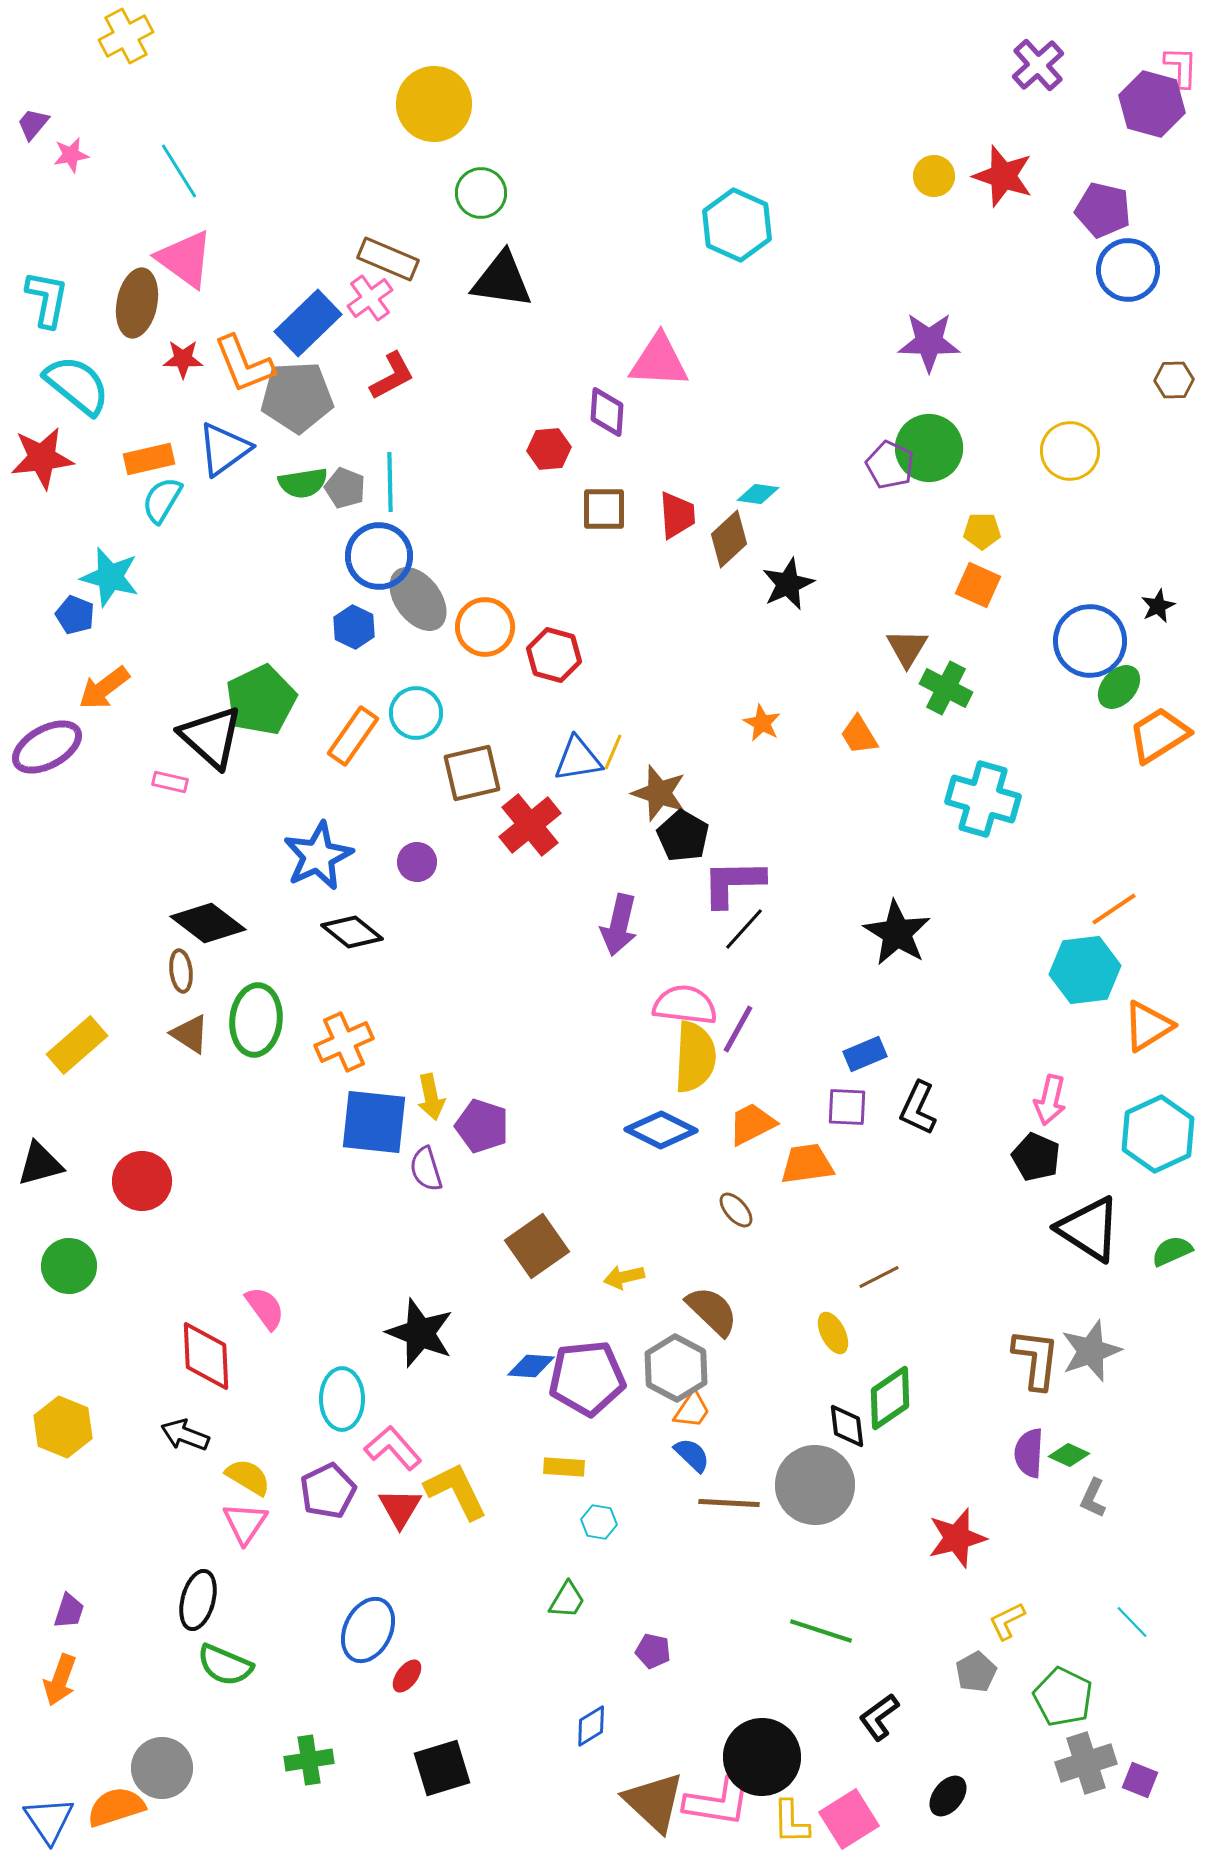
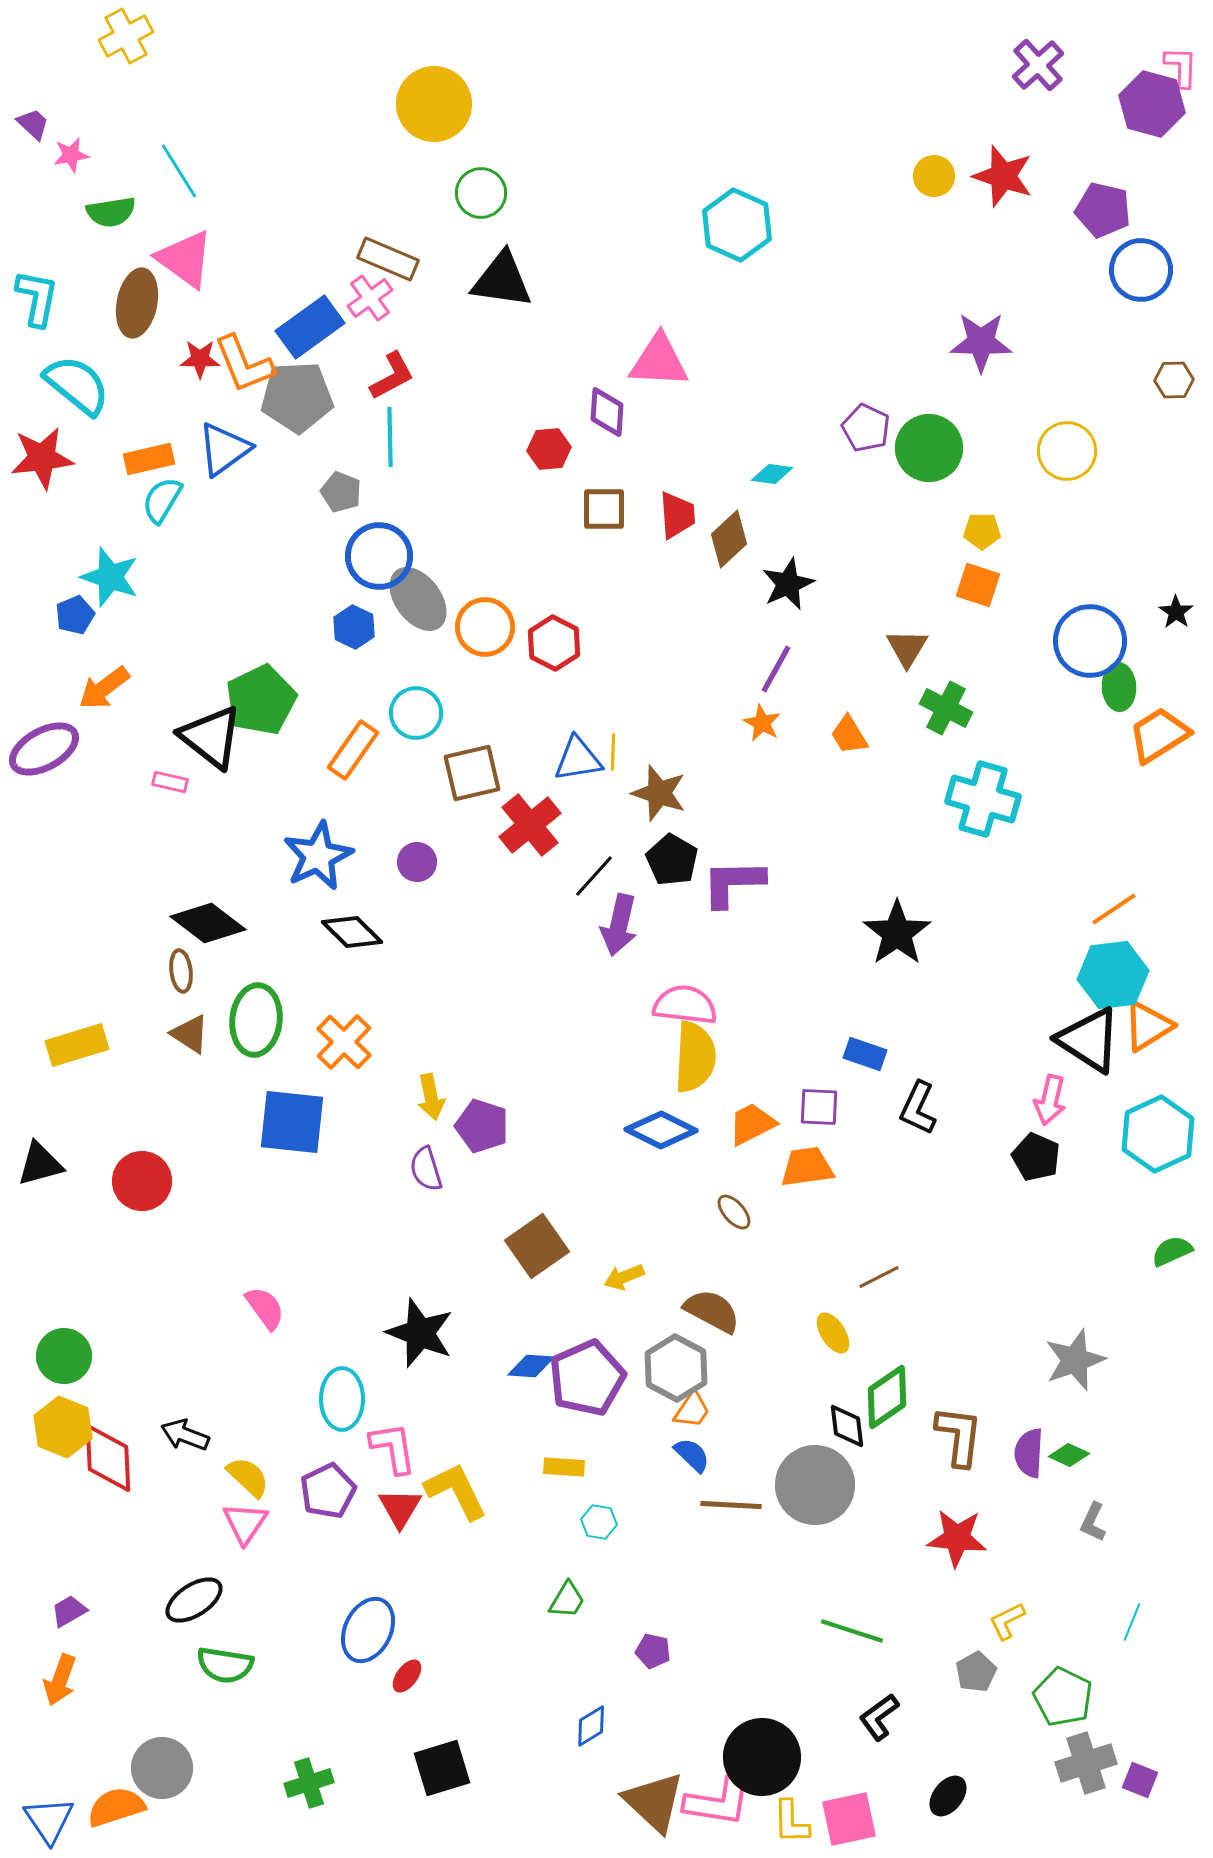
purple trapezoid at (33, 124): rotated 93 degrees clockwise
blue circle at (1128, 270): moved 13 px right
cyan L-shape at (47, 299): moved 10 px left, 1 px up
blue rectangle at (308, 323): moved 2 px right, 4 px down; rotated 8 degrees clockwise
purple star at (929, 342): moved 52 px right
red star at (183, 359): moved 17 px right
yellow circle at (1070, 451): moved 3 px left
purple pentagon at (890, 465): moved 24 px left, 37 px up
cyan line at (390, 482): moved 45 px up
green semicircle at (303, 483): moved 192 px left, 271 px up
gray pentagon at (345, 488): moved 4 px left, 4 px down
cyan diamond at (758, 494): moved 14 px right, 20 px up
cyan star at (110, 577): rotated 4 degrees clockwise
orange square at (978, 585): rotated 6 degrees counterclockwise
black star at (1158, 606): moved 18 px right, 6 px down; rotated 12 degrees counterclockwise
blue pentagon at (75, 615): rotated 27 degrees clockwise
red hexagon at (554, 655): moved 12 px up; rotated 12 degrees clockwise
green ellipse at (1119, 687): rotated 45 degrees counterclockwise
green cross at (946, 688): moved 20 px down
orange trapezoid at (859, 735): moved 10 px left
orange rectangle at (353, 736): moved 14 px down
black triangle at (211, 737): rotated 4 degrees counterclockwise
purple ellipse at (47, 747): moved 3 px left, 2 px down
yellow line at (613, 752): rotated 21 degrees counterclockwise
black pentagon at (683, 836): moved 11 px left, 24 px down
black line at (744, 929): moved 150 px left, 53 px up
black diamond at (352, 932): rotated 6 degrees clockwise
black star at (897, 933): rotated 6 degrees clockwise
cyan hexagon at (1085, 970): moved 28 px right, 5 px down
purple line at (738, 1029): moved 38 px right, 360 px up
orange cross at (344, 1042): rotated 22 degrees counterclockwise
yellow rectangle at (77, 1045): rotated 24 degrees clockwise
blue rectangle at (865, 1054): rotated 42 degrees clockwise
purple square at (847, 1107): moved 28 px left
blue square at (374, 1122): moved 82 px left
orange trapezoid at (807, 1164): moved 3 px down
brown ellipse at (736, 1210): moved 2 px left, 2 px down
black triangle at (1089, 1229): moved 189 px up
green circle at (69, 1266): moved 5 px left, 90 px down
yellow arrow at (624, 1277): rotated 9 degrees counterclockwise
brown semicircle at (712, 1311): rotated 16 degrees counterclockwise
yellow ellipse at (833, 1333): rotated 6 degrees counterclockwise
gray star at (1091, 1351): moved 16 px left, 9 px down
red diamond at (206, 1356): moved 98 px left, 102 px down
brown L-shape at (1036, 1359): moved 77 px left, 77 px down
purple pentagon at (587, 1378): rotated 18 degrees counterclockwise
green diamond at (890, 1398): moved 3 px left, 1 px up
pink L-shape at (393, 1448): rotated 32 degrees clockwise
yellow semicircle at (248, 1477): rotated 12 degrees clockwise
gray L-shape at (1093, 1498): moved 24 px down
brown line at (729, 1503): moved 2 px right, 2 px down
red star at (957, 1538): rotated 20 degrees clockwise
black ellipse at (198, 1600): moved 4 px left; rotated 42 degrees clockwise
purple trapezoid at (69, 1611): rotated 138 degrees counterclockwise
cyan line at (1132, 1622): rotated 66 degrees clockwise
green line at (821, 1631): moved 31 px right
green semicircle at (225, 1665): rotated 14 degrees counterclockwise
green cross at (309, 1760): moved 23 px down; rotated 9 degrees counterclockwise
pink square at (849, 1819): rotated 20 degrees clockwise
